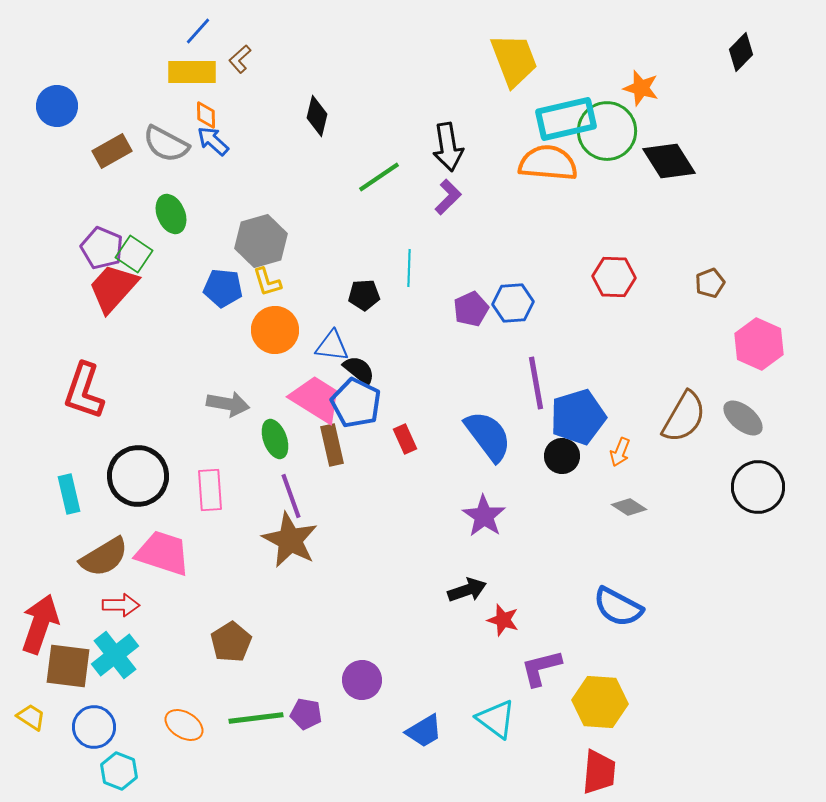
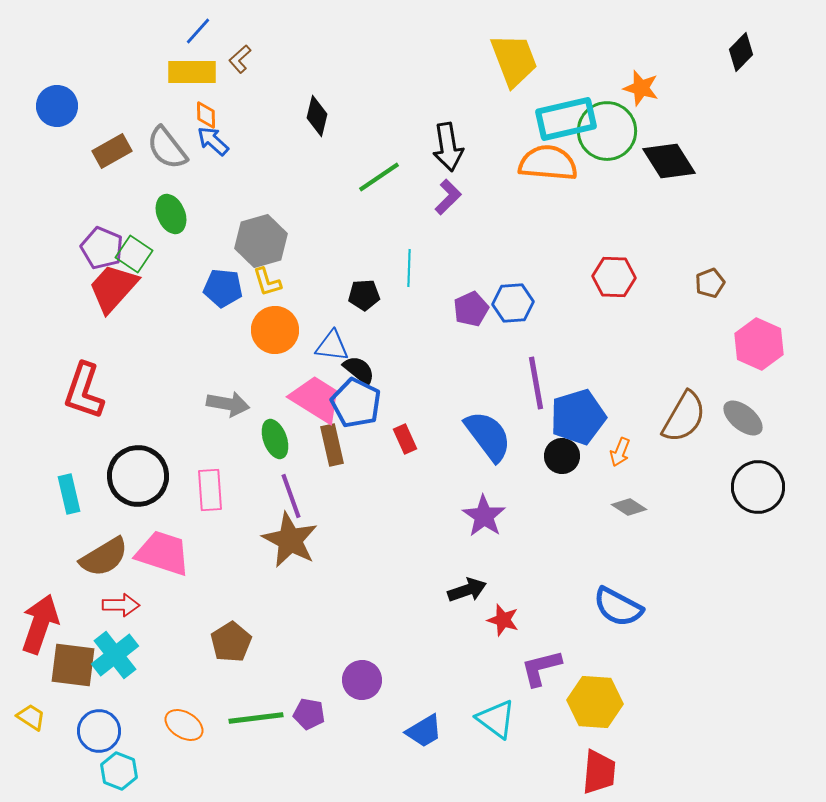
gray semicircle at (166, 144): moved 1 px right, 4 px down; rotated 24 degrees clockwise
brown square at (68, 666): moved 5 px right, 1 px up
yellow hexagon at (600, 702): moved 5 px left
purple pentagon at (306, 714): moved 3 px right
blue circle at (94, 727): moved 5 px right, 4 px down
